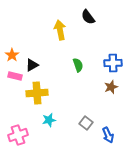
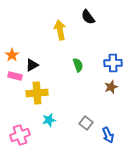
pink cross: moved 2 px right
